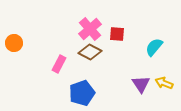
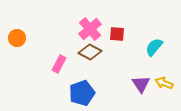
orange circle: moved 3 px right, 5 px up
